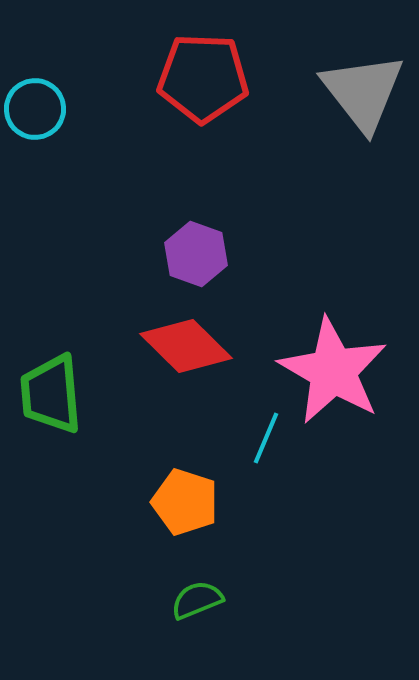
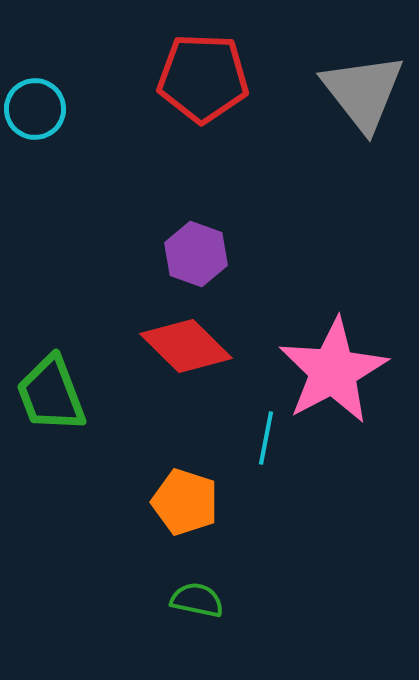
pink star: rotated 14 degrees clockwise
green trapezoid: rotated 16 degrees counterclockwise
cyan line: rotated 12 degrees counterclockwise
green semicircle: rotated 34 degrees clockwise
